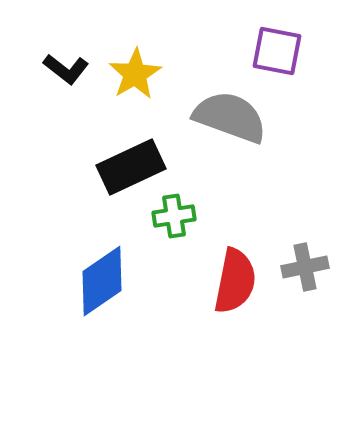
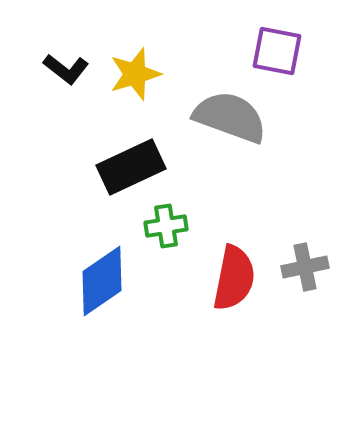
yellow star: rotated 14 degrees clockwise
green cross: moved 8 px left, 10 px down
red semicircle: moved 1 px left, 3 px up
